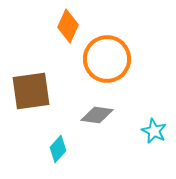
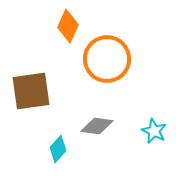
gray diamond: moved 11 px down
